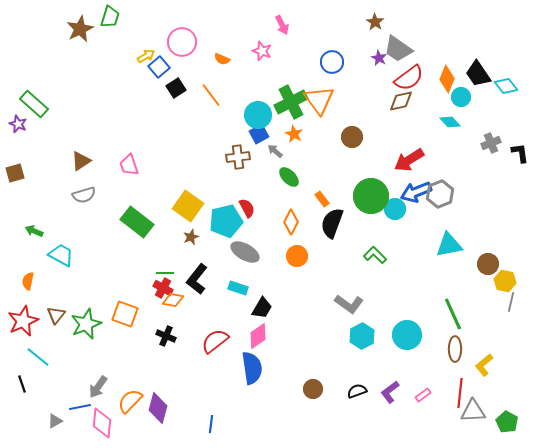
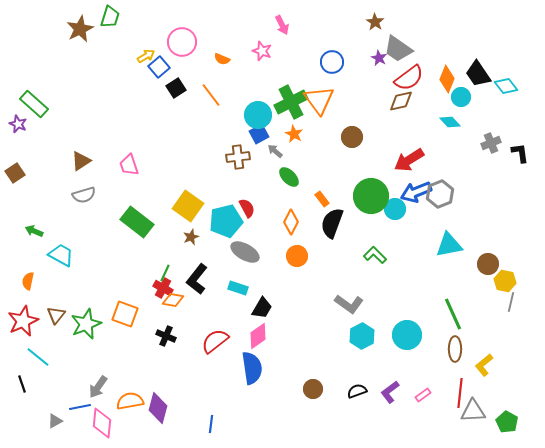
brown square at (15, 173): rotated 18 degrees counterclockwise
green line at (165, 273): rotated 66 degrees counterclockwise
orange semicircle at (130, 401): rotated 36 degrees clockwise
